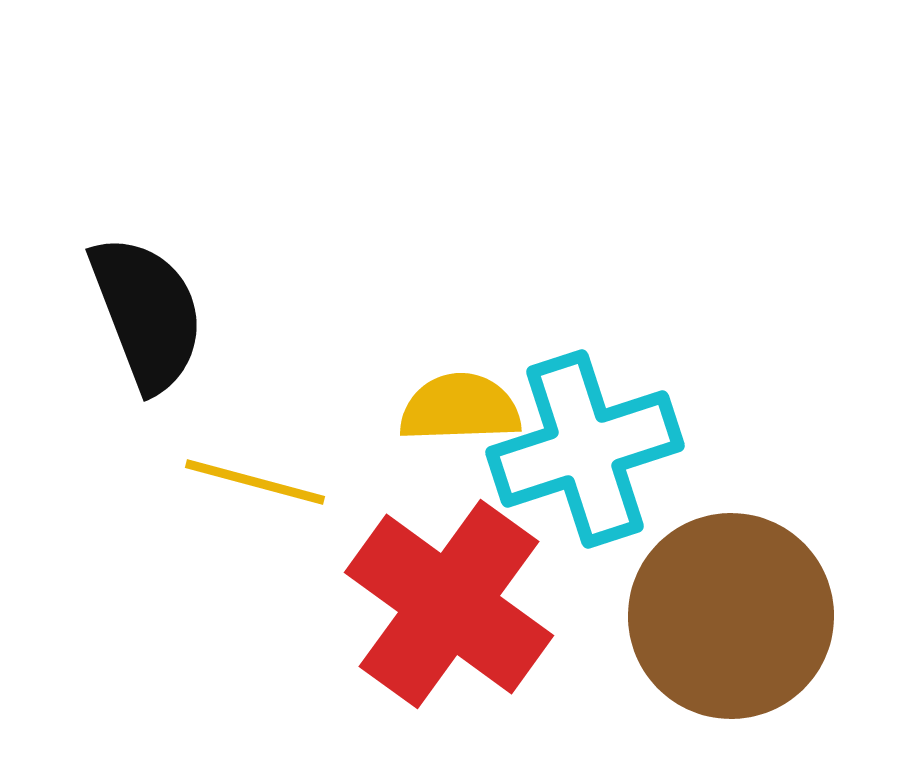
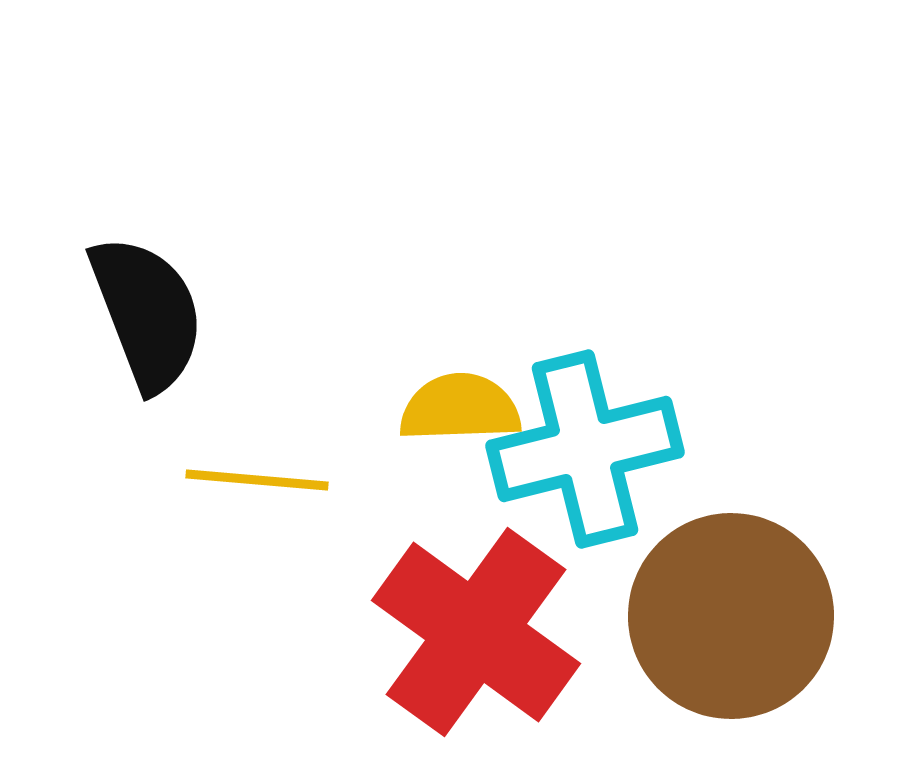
cyan cross: rotated 4 degrees clockwise
yellow line: moved 2 px right, 2 px up; rotated 10 degrees counterclockwise
red cross: moved 27 px right, 28 px down
